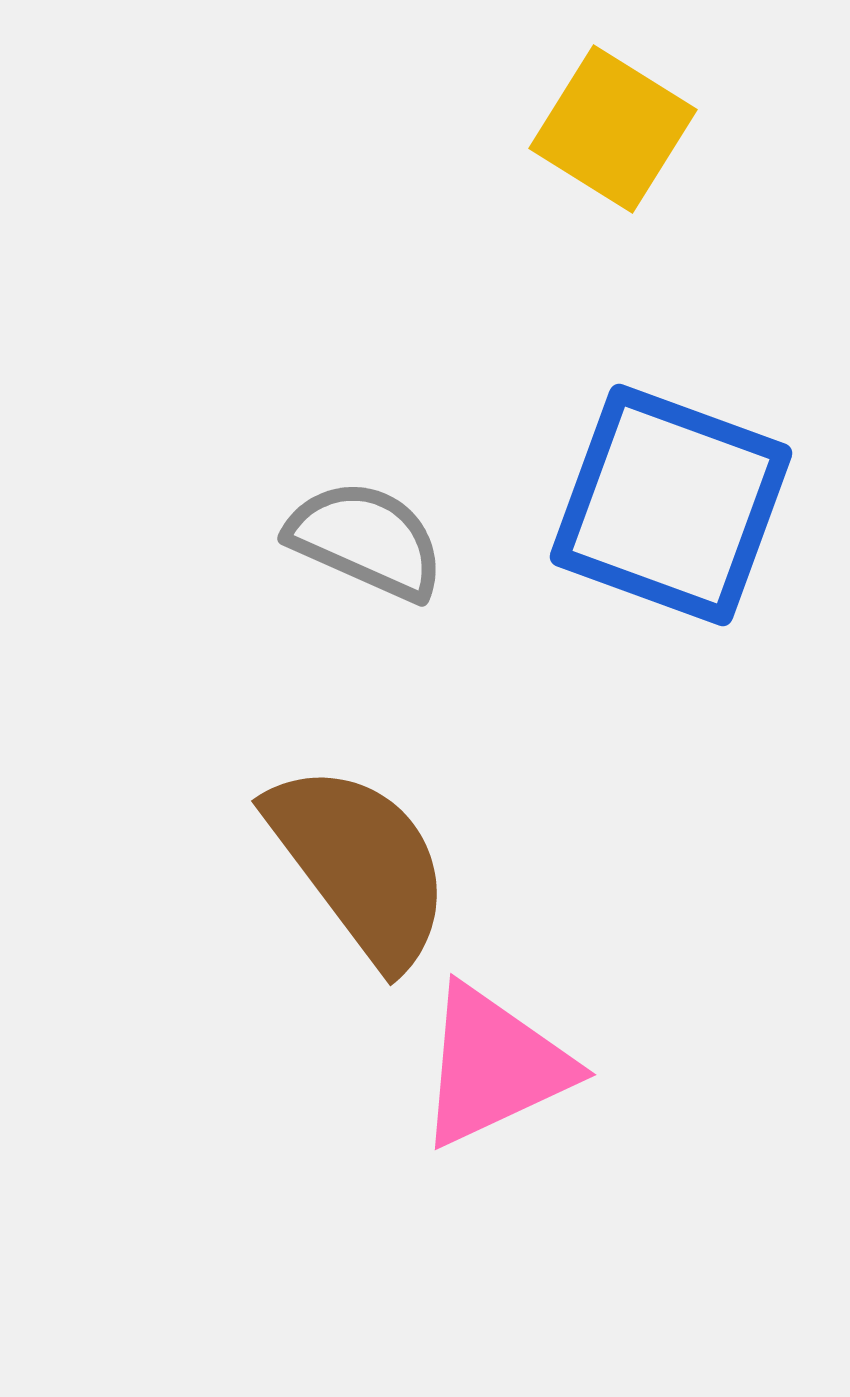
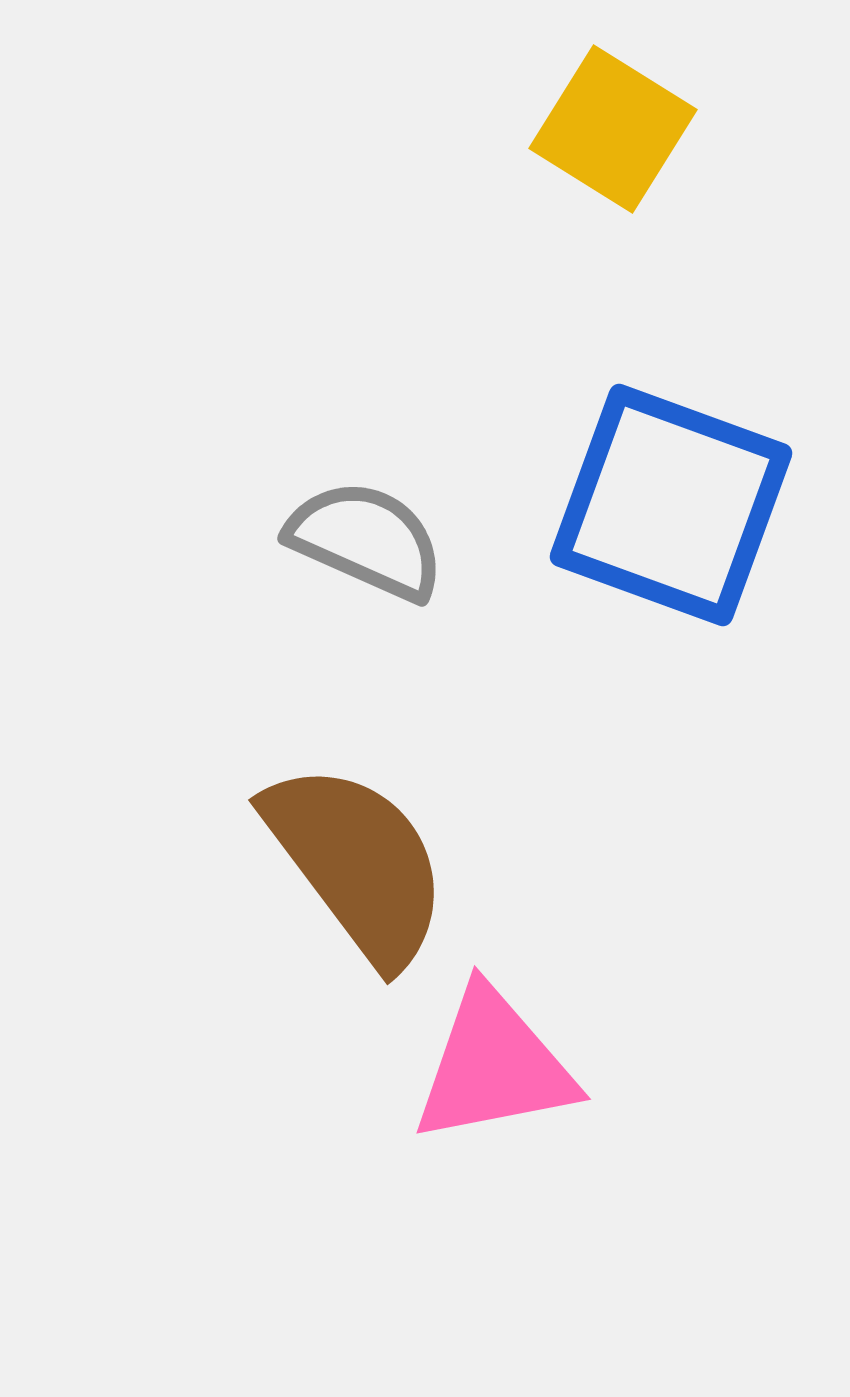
brown semicircle: moved 3 px left, 1 px up
pink triangle: rotated 14 degrees clockwise
